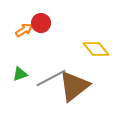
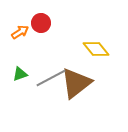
orange arrow: moved 4 px left, 2 px down
brown triangle: moved 2 px right, 3 px up
